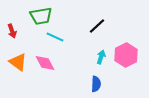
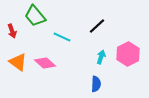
green trapezoid: moved 6 px left; rotated 60 degrees clockwise
cyan line: moved 7 px right
pink hexagon: moved 2 px right, 1 px up
pink diamond: rotated 20 degrees counterclockwise
